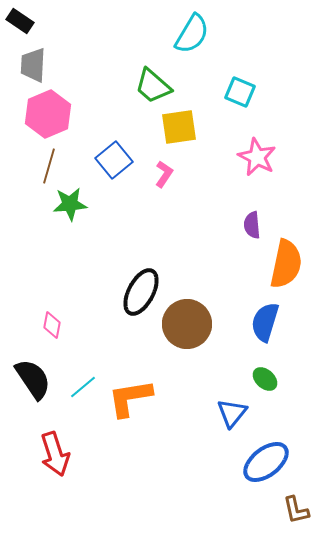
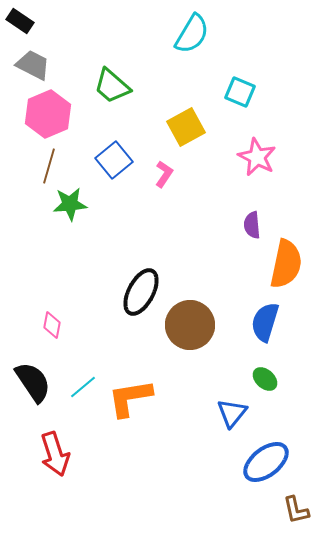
gray trapezoid: rotated 114 degrees clockwise
green trapezoid: moved 41 px left
yellow square: moved 7 px right; rotated 21 degrees counterclockwise
brown circle: moved 3 px right, 1 px down
black semicircle: moved 3 px down
